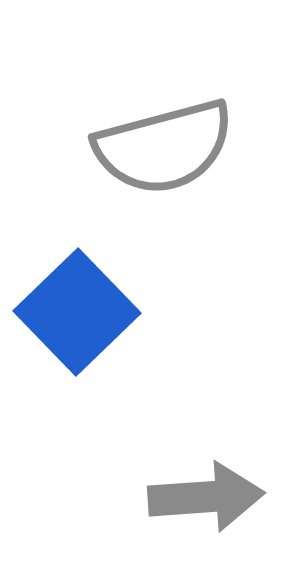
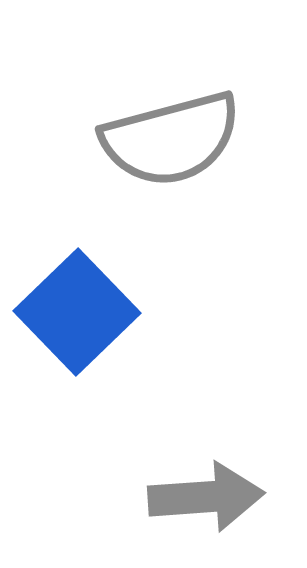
gray semicircle: moved 7 px right, 8 px up
